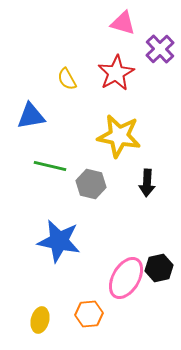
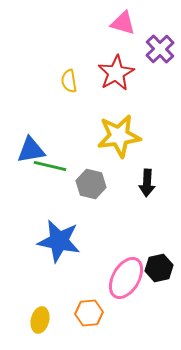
yellow semicircle: moved 2 px right, 2 px down; rotated 20 degrees clockwise
blue triangle: moved 34 px down
yellow star: rotated 18 degrees counterclockwise
orange hexagon: moved 1 px up
